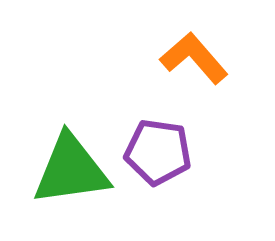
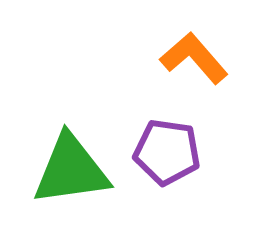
purple pentagon: moved 9 px right
